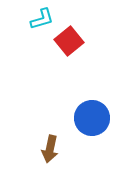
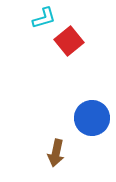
cyan L-shape: moved 2 px right, 1 px up
brown arrow: moved 6 px right, 4 px down
